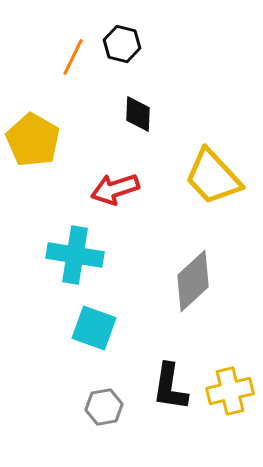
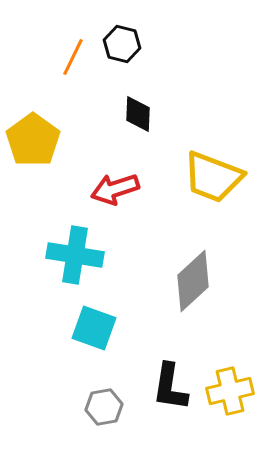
yellow pentagon: rotated 6 degrees clockwise
yellow trapezoid: rotated 26 degrees counterclockwise
